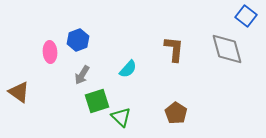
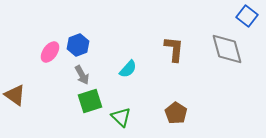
blue square: moved 1 px right
blue hexagon: moved 5 px down
pink ellipse: rotated 40 degrees clockwise
gray arrow: rotated 60 degrees counterclockwise
brown triangle: moved 4 px left, 3 px down
green square: moved 7 px left
